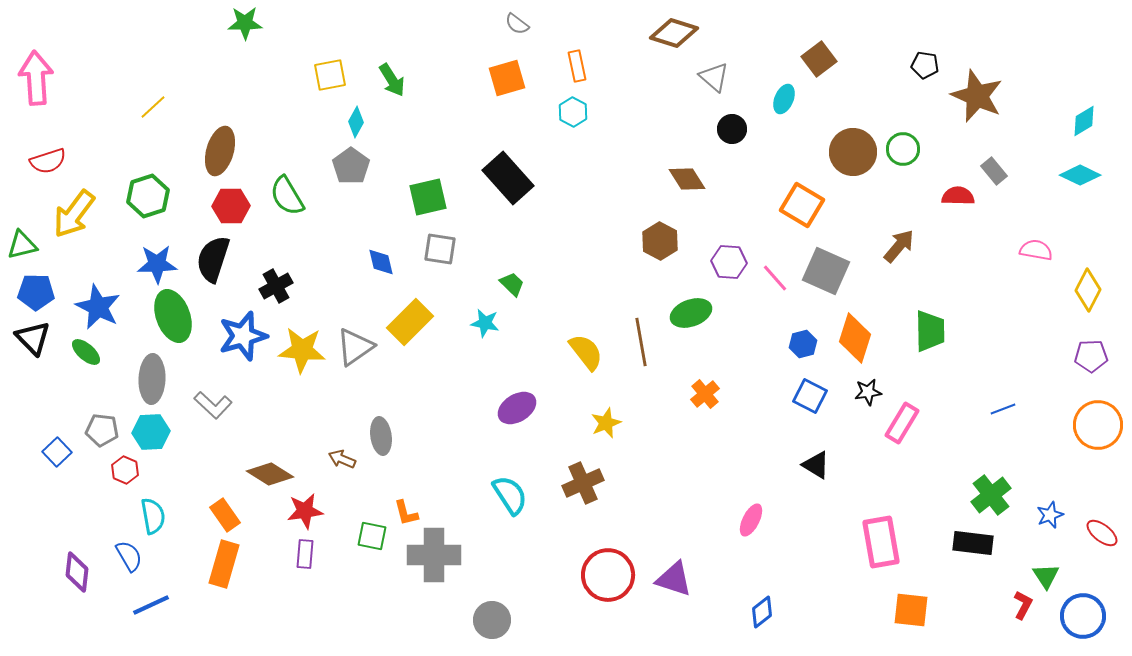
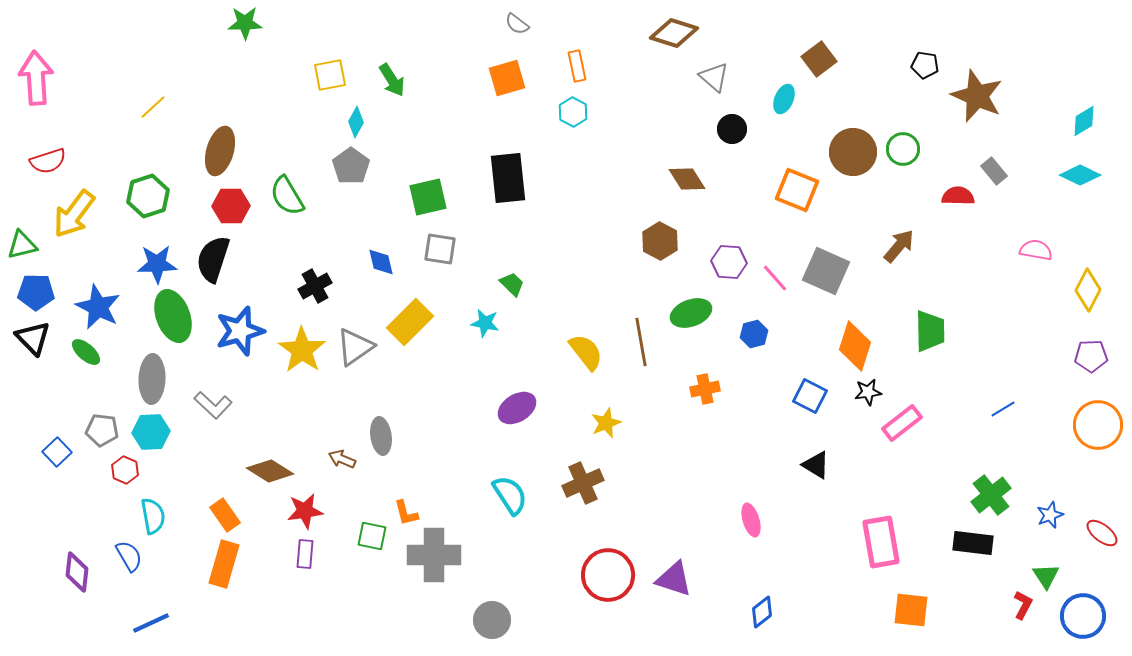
black rectangle at (508, 178): rotated 36 degrees clockwise
orange square at (802, 205): moved 5 px left, 15 px up; rotated 9 degrees counterclockwise
black cross at (276, 286): moved 39 px right
blue star at (243, 336): moved 3 px left, 5 px up
orange diamond at (855, 338): moved 8 px down
blue hexagon at (803, 344): moved 49 px left, 10 px up
yellow star at (302, 350): rotated 30 degrees clockwise
orange cross at (705, 394): moved 5 px up; rotated 28 degrees clockwise
blue line at (1003, 409): rotated 10 degrees counterclockwise
pink rectangle at (902, 423): rotated 21 degrees clockwise
brown diamond at (270, 474): moved 3 px up
pink ellipse at (751, 520): rotated 44 degrees counterclockwise
blue line at (151, 605): moved 18 px down
